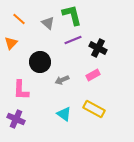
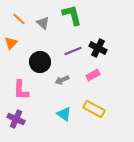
gray triangle: moved 5 px left
purple line: moved 11 px down
